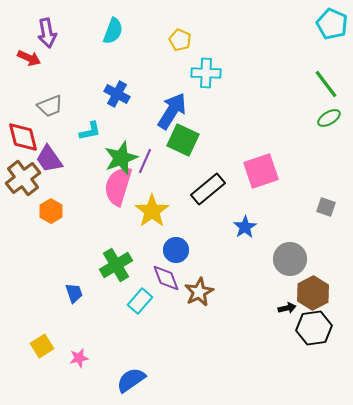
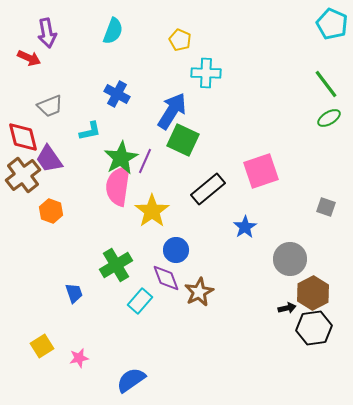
green star: rotated 8 degrees counterclockwise
brown cross: moved 3 px up
pink semicircle: rotated 9 degrees counterclockwise
orange hexagon: rotated 10 degrees counterclockwise
